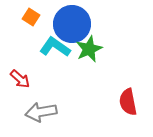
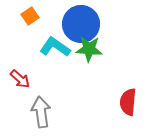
orange square: moved 1 px left, 1 px up; rotated 24 degrees clockwise
blue circle: moved 9 px right
green star: rotated 28 degrees clockwise
red semicircle: rotated 16 degrees clockwise
gray arrow: rotated 92 degrees clockwise
